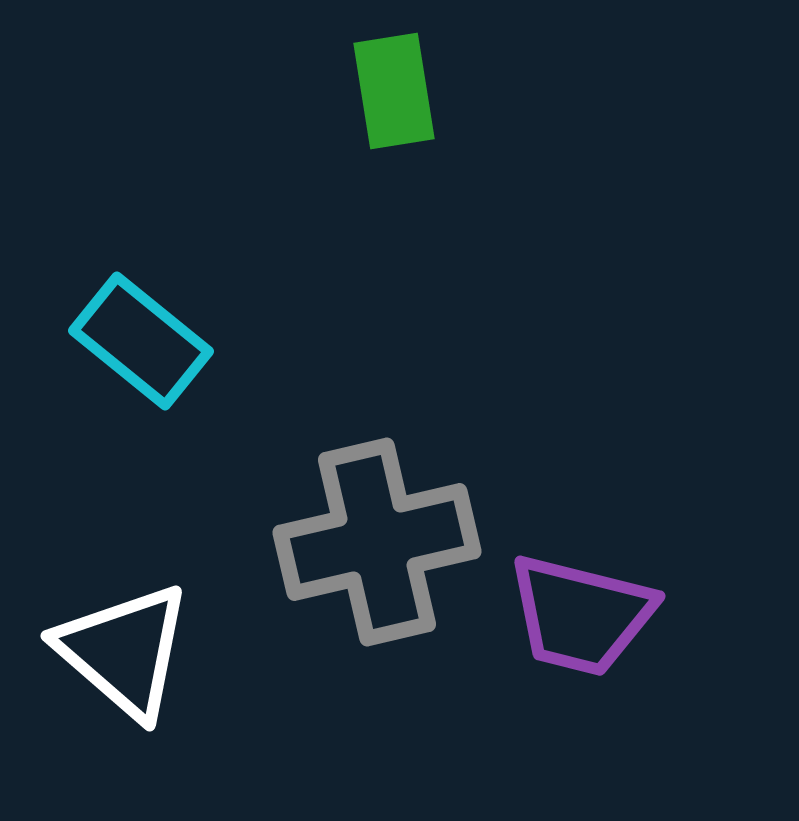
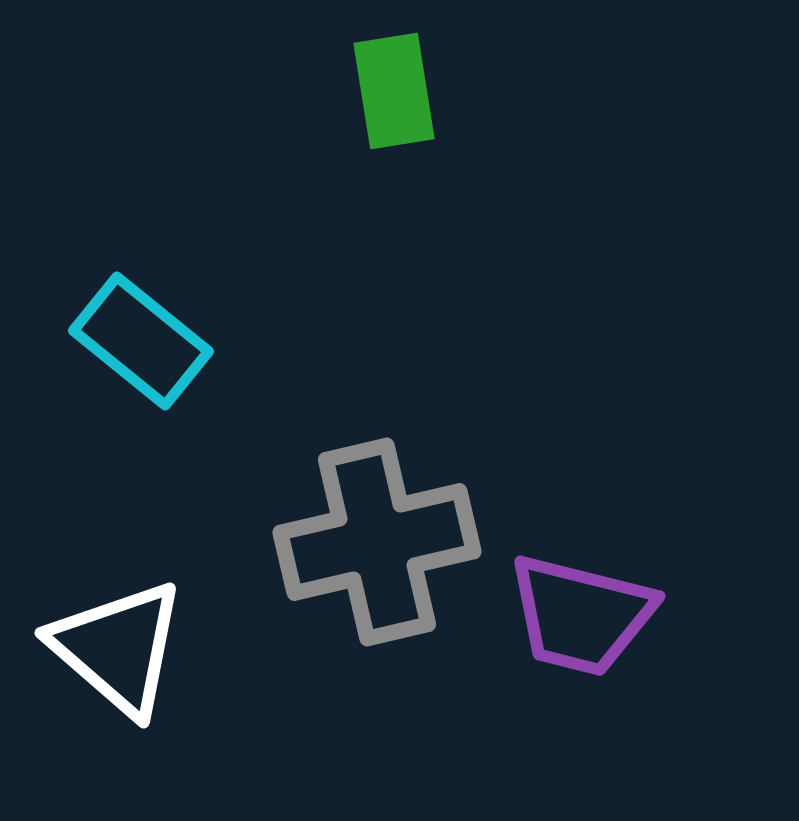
white triangle: moved 6 px left, 3 px up
